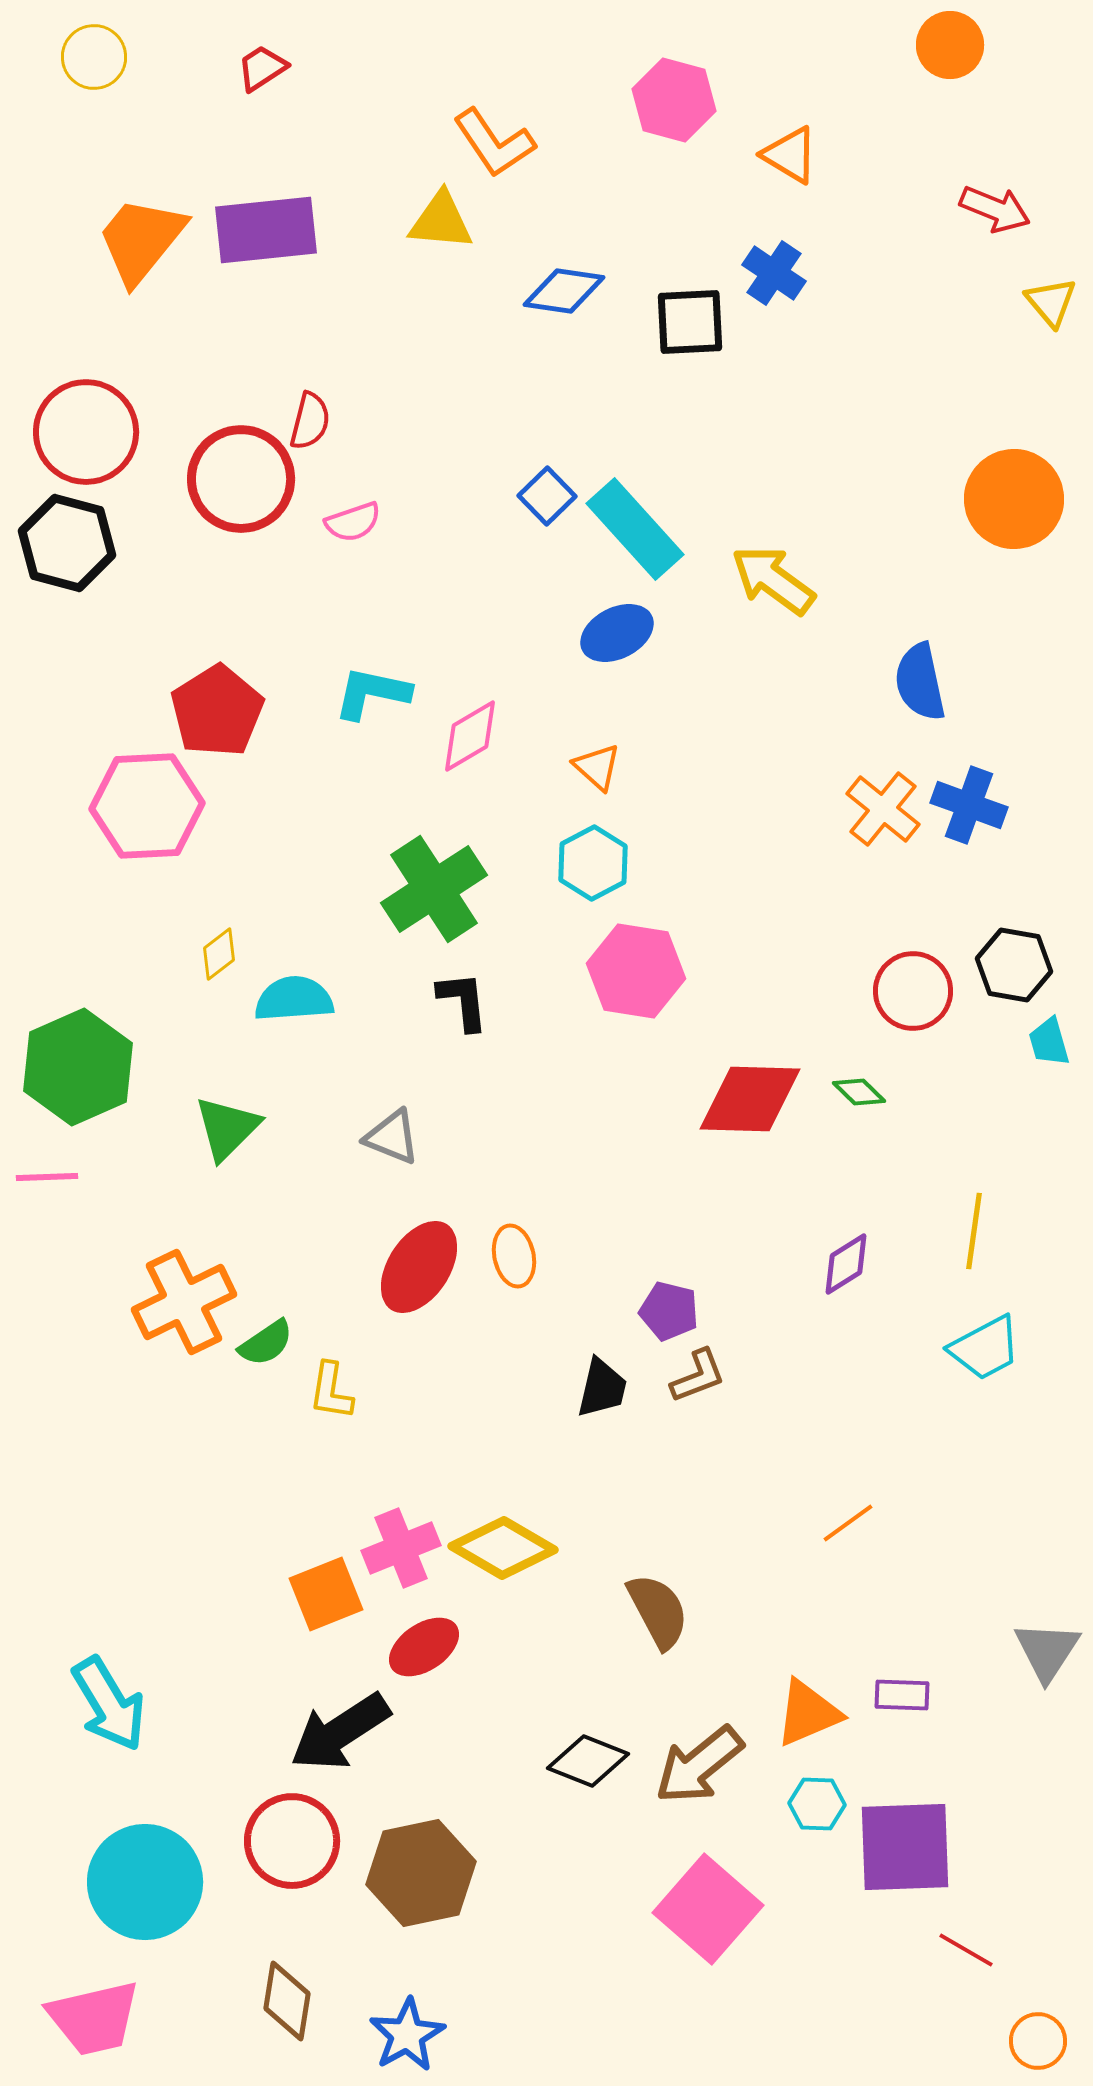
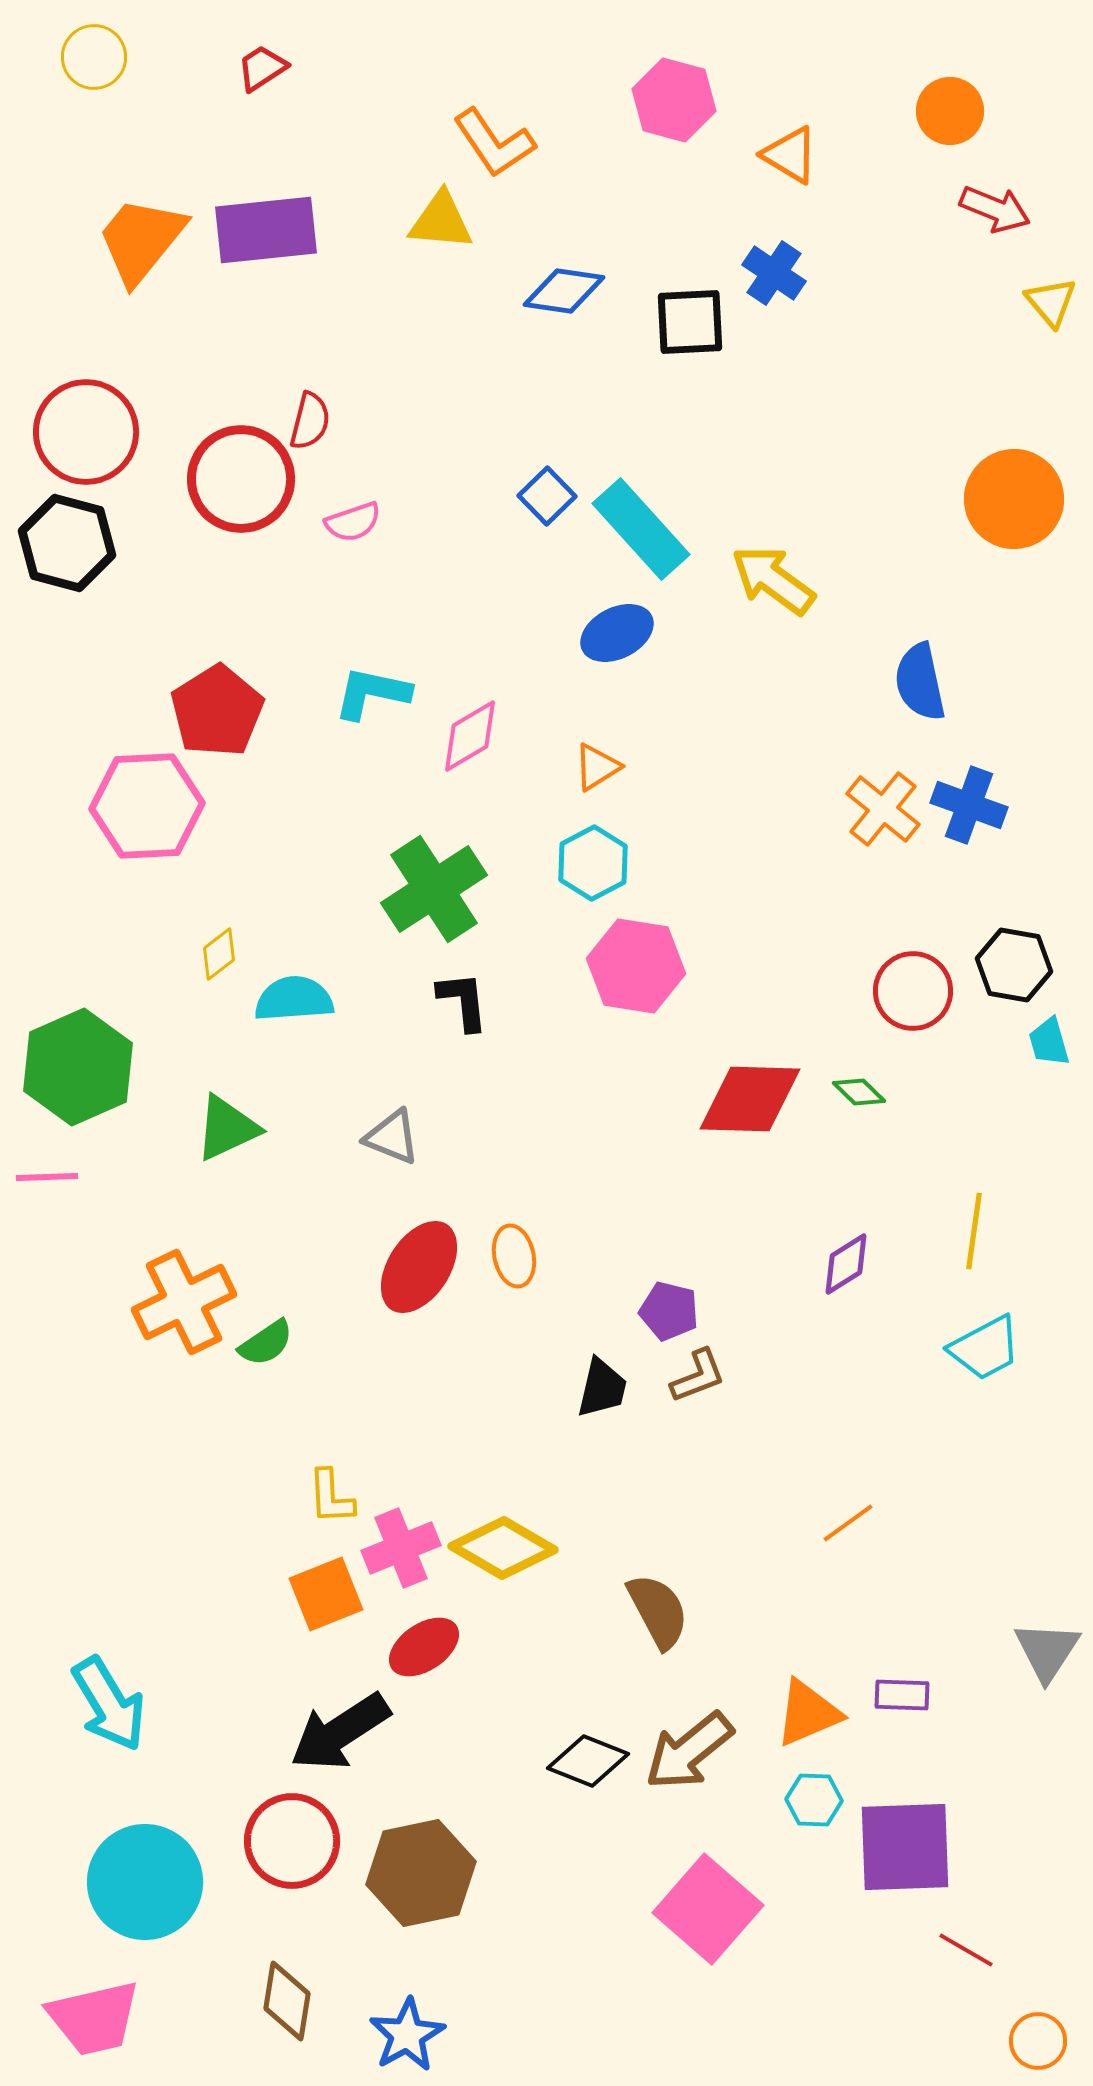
orange circle at (950, 45): moved 66 px down
cyan rectangle at (635, 529): moved 6 px right
orange triangle at (597, 767): rotated 46 degrees clockwise
pink hexagon at (636, 971): moved 5 px up
green triangle at (227, 1128): rotated 20 degrees clockwise
yellow L-shape at (331, 1391): moved 106 px down; rotated 12 degrees counterclockwise
brown arrow at (699, 1765): moved 10 px left, 14 px up
cyan hexagon at (817, 1804): moved 3 px left, 4 px up
